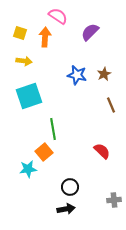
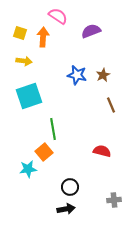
purple semicircle: moved 1 px right, 1 px up; rotated 24 degrees clockwise
orange arrow: moved 2 px left
brown star: moved 1 px left, 1 px down
red semicircle: rotated 30 degrees counterclockwise
